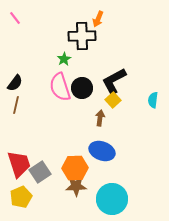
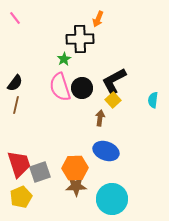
black cross: moved 2 px left, 3 px down
blue ellipse: moved 4 px right
gray square: rotated 15 degrees clockwise
